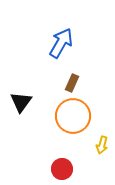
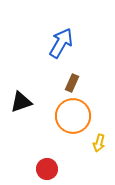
black triangle: rotated 35 degrees clockwise
yellow arrow: moved 3 px left, 2 px up
red circle: moved 15 px left
